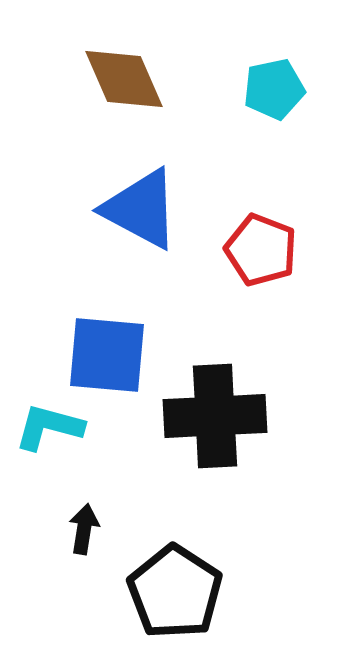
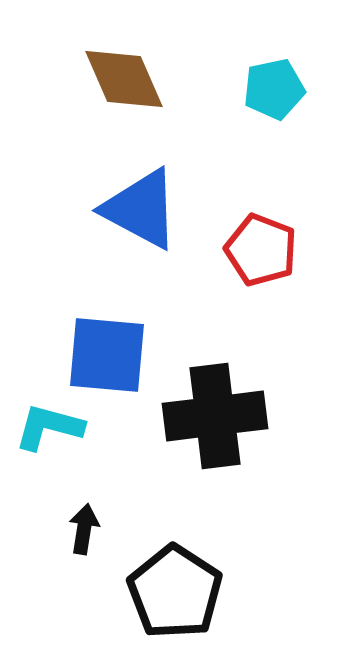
black cross: rotated 4 degrees counterclockwise
